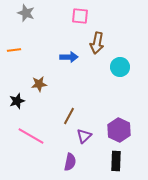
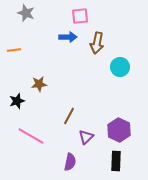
pink square: rotated 12 degrees counterclockwise
blue arrow: moved 1 px left, 20 px up
purple triangle: moved 2 px right, 1 px down
